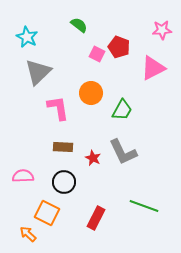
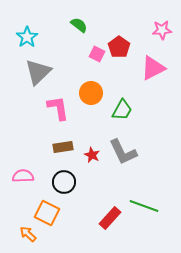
cyan star: rotated 10 degrees clockwise
red pentagon: rotated 15 degrees clockwise
brown rectangle: rotated 12 degrees counterclockwise
red star: moved 1 px left, 3 px up
red rectangle: moved 14 px right; rotated 15 degrees clockwise
